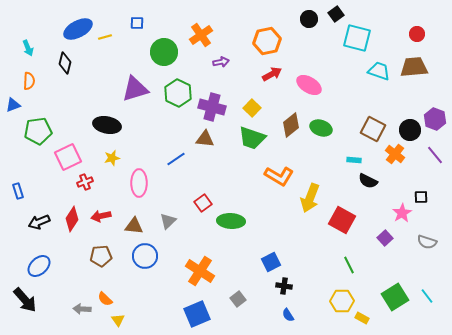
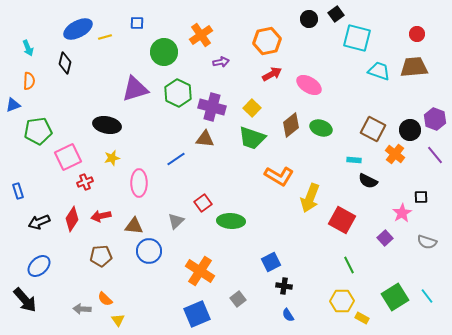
gray triangle at (168, 221): moved 8 px right
blue circle at (145, 256): moved 4 px right, 5 px up
